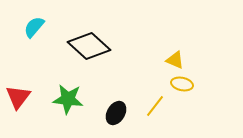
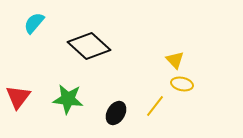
cyan semicircle: moved 4 px up
yellow triangle: rotated 24 degrees clockwise
